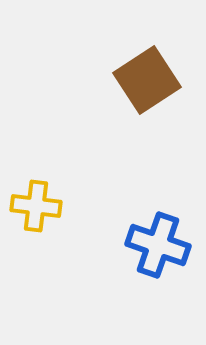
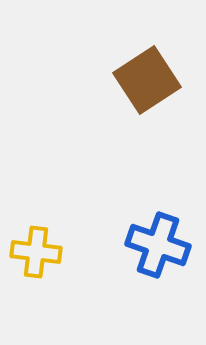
yellow cross: moved 46 px down
